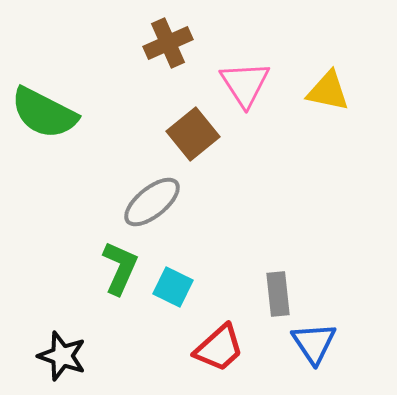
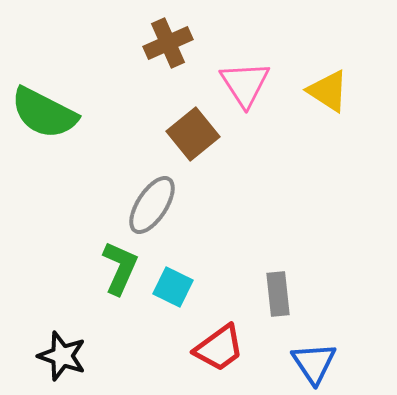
yellow triangle: rotated 21 degrees clockwise
gray ellipse: moved 3 px down; rotated 18 degrees counterclockwise
blue triangle: moved 20 px down
red trapezoid: rotated 6 degrees clockwise
